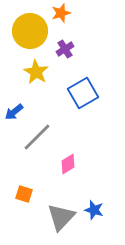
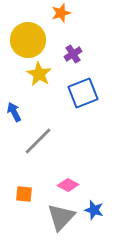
yellow circle: moved 2 px left, 9 px down
purple cross: moved 8 px right, 5 px down
yellow star: moved 3 px right, 2 px down
blue square: rotated 8 degrees clockwise
blue arrow: rotated 102 degrees clockwise
gray line: moved 1 px right, 4 px down
pink diamond: moved 21 px down; rotated 60 degrees clockwise
orange square: rotated 12 degrees counterclockwise
